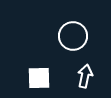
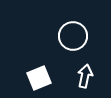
white square: rotated 20 degrees counterclockwise
